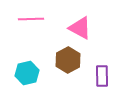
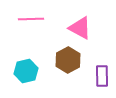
cyan hexagon: moved 1 px left, 2 px up
